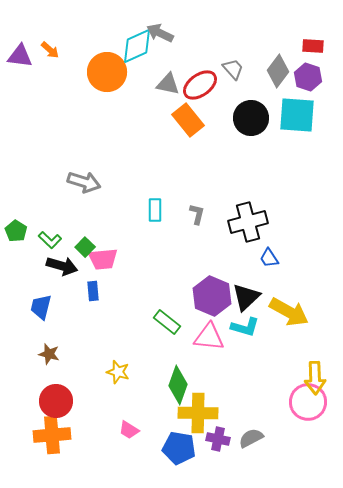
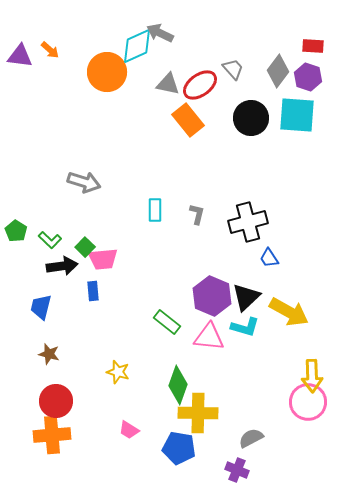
black arrow at (62, 266): rotated 24 degrees counterclockwise
yellow arrow at (315, 378): moved 3 px left, 2 px up
purple cross at (218, 439): moved 19 px right, 31 px down; rotated 10 degrees clockwise
